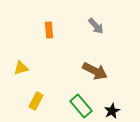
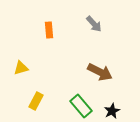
gray arrow: moved 2 px left, 2 px up
brown arrow: moved 5 px right, 1 px down
